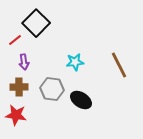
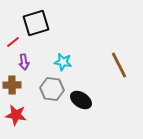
black square: rotated 28 degrees clockwise
red line: moved 2 px left, 2 px down
cyan star: moved 12 px left; rotated 18 degrees clockwise
brown cross: moved 7 px left, 2 px up
